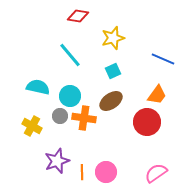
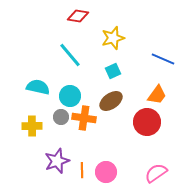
gray circle: moved 1 px right, 1 px down
yellow cross: rotated 30 degrees counterclockwise
orange line: moved 2 px up
